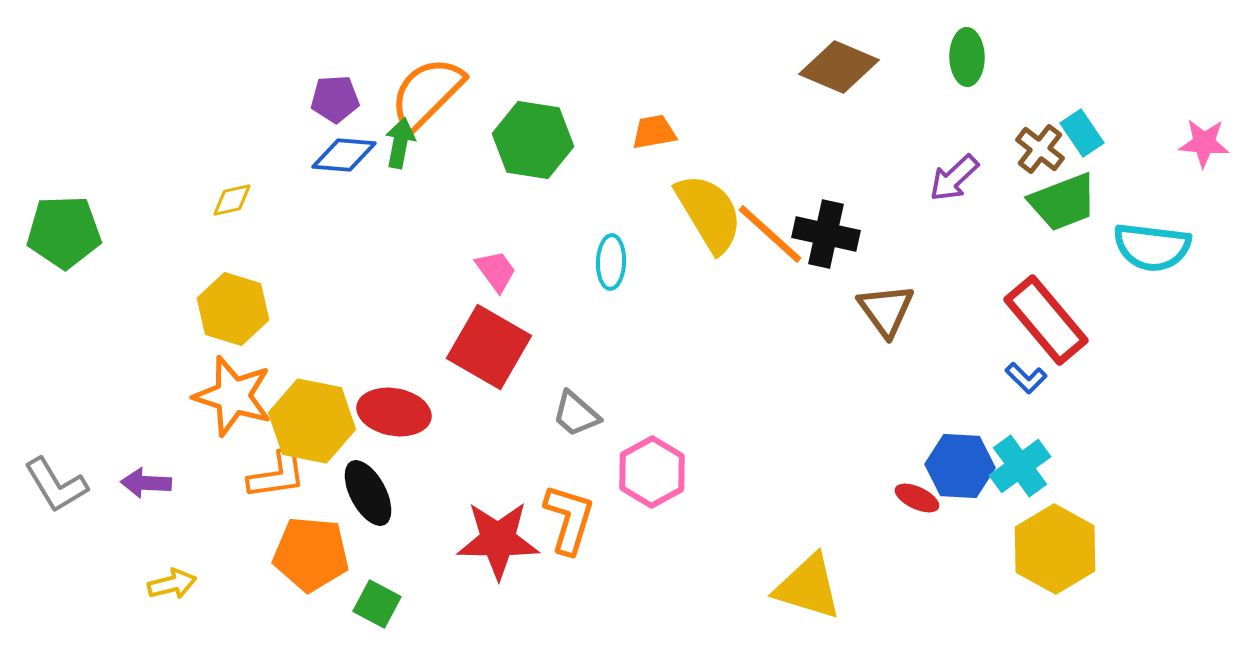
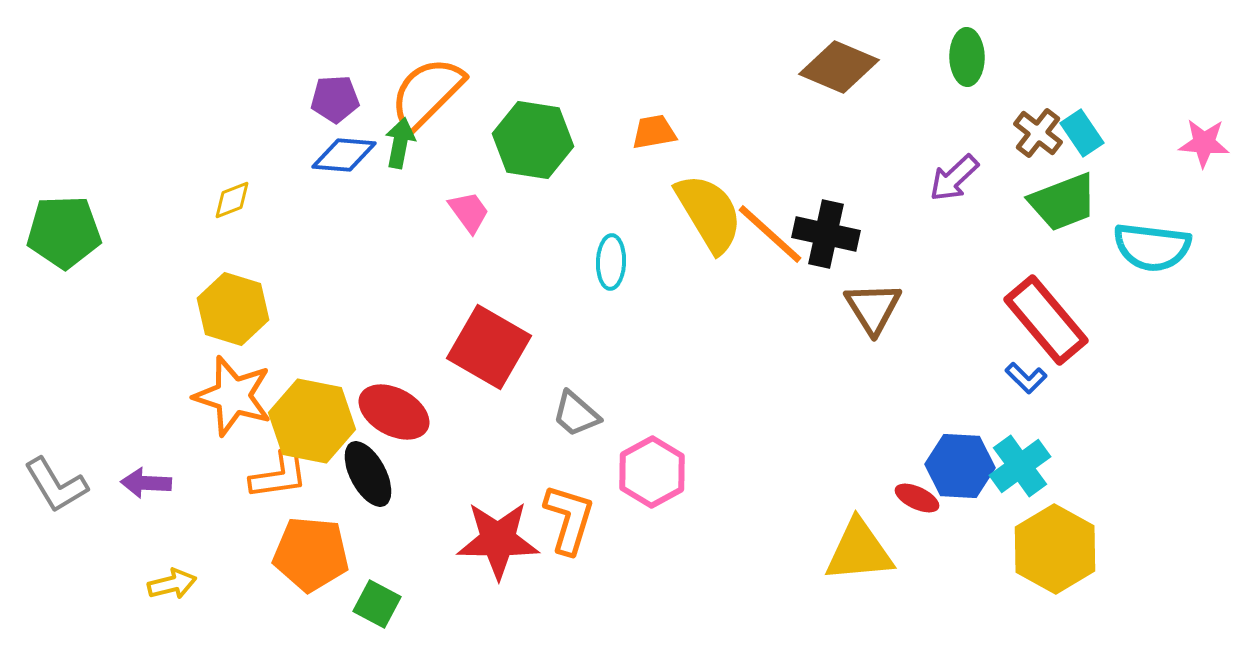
brown cross at (1040, 149): moved 2 px left, 16 px up
yellow diamond at (232, 200): rotated 9 degrees counterclockwise
pink trapezoid at (496, 271): moved 27 px left, 59 px up
brown triangle at (886, 310): moved 13 px left, 2 px up; rotated 4 degrees clockwise
red ellipse at (394, 412): rotated 18 degrees clockwise
orange L-shape at (277, 475): moved 2 px right
black ellipse at (368, 493): moved 19 px up
yellow triangle at (808, 587): moved 51 px right, 36 px up; rotated 22 degrees counterclockwise
